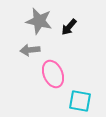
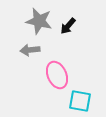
black arrow: moved 1 px left, 1 px up
pink ellipse: moved 4 px right, 1 px down
